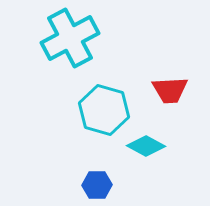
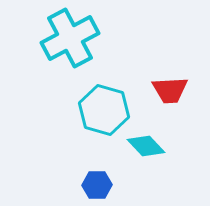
cyan diamond: rotated 18 degrees clockwise
